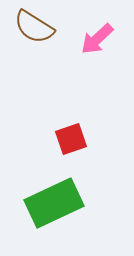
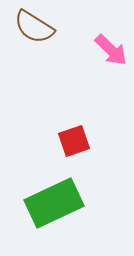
pink arrow: moved 14 px right, 11 px down; rotated 93 degrees counterclockwise
red square: moved 3 px right, 2 px down
